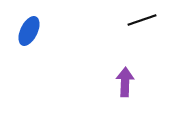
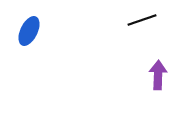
purple arrow: moved 33 px right, 7 px up
